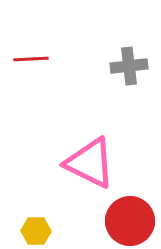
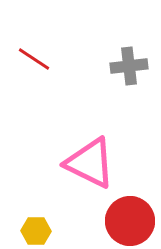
red line: moved 3 px right; rotated 36 degrees clockwise
